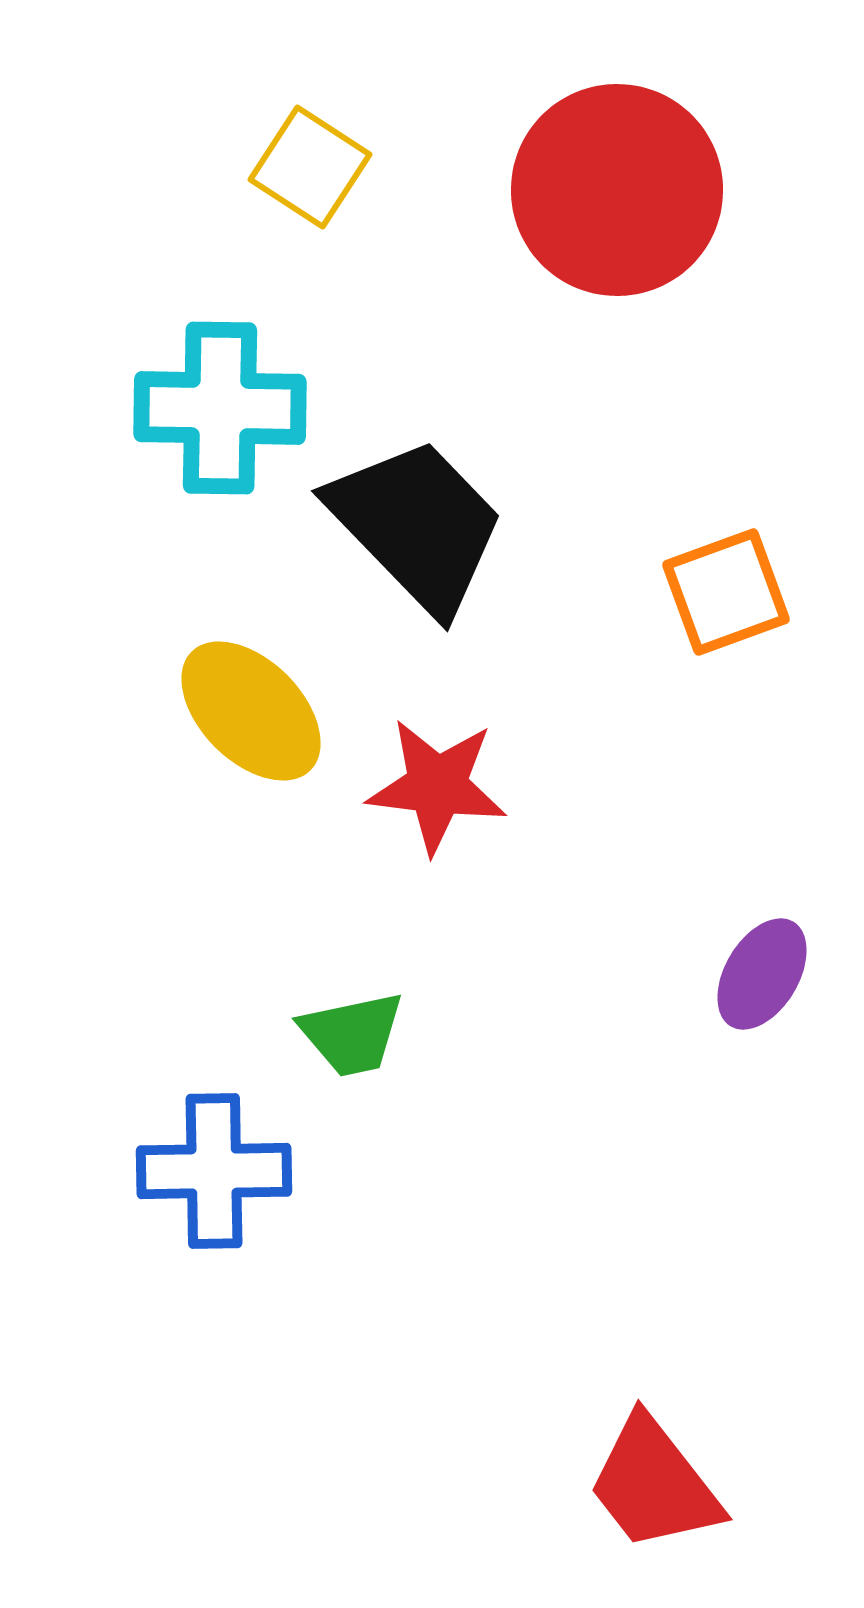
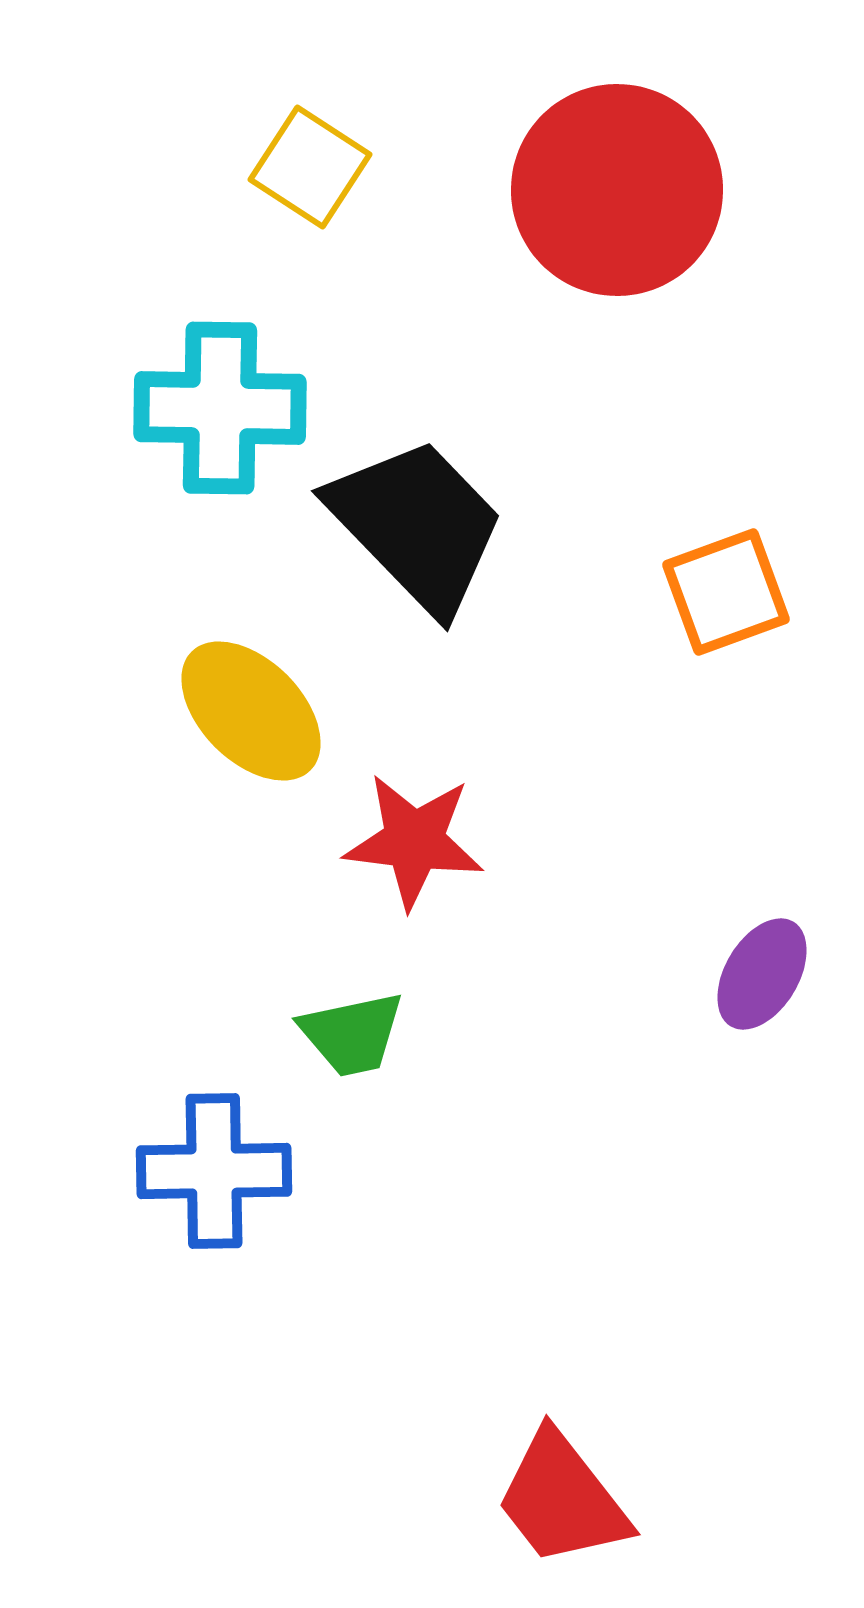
red star: moved 23 px left, 55 px down
red trapezoid: moved 92 px left, 15 px down
